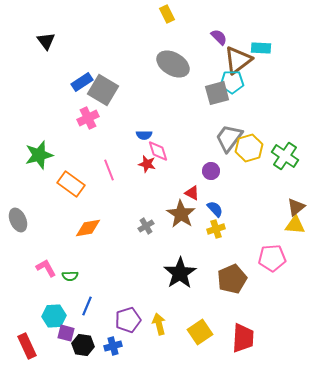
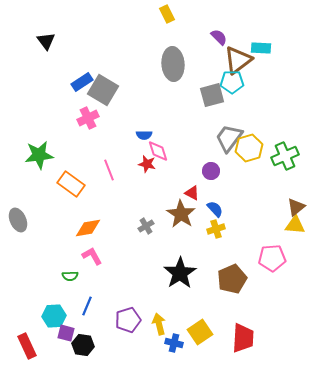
gray ellipse at (173, 64): rotated 56 degrees clockwise
gray square at (217, 93): moved 5 px left, 2 px down
green star at (39, 155): rotated 8 degrees clockwise
green cross at (285, 156): rotated 32 degrees clockwise
pink L-shape at (46, 268): moved 46 px right, 12 px up
blue cross at (113, 346): moved 61 px right, 3 px up; rotated 30 degrees clockwise
